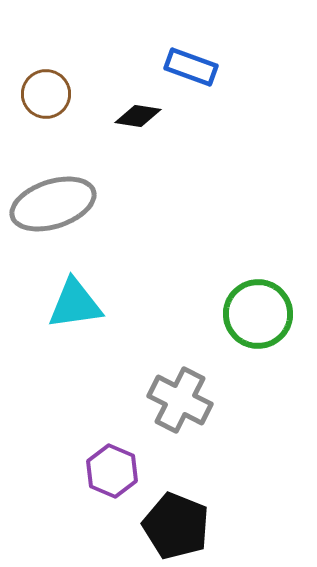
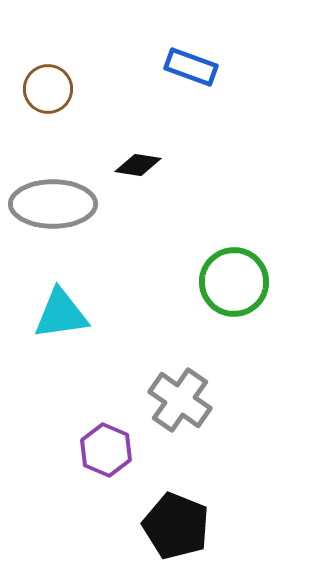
brown circle: moved 2 px right, 5 px up
black diamond: moved 49 px down
gray ellipse: rotated 18 degrees clockwise
cyan triangle: moved 14 px left, 10 px down
green circle: moved 24 px left, 32 px up
gray cross: rotated 8 degrees clockwise
purple hexagon: moved 6 px left, 21 px up
